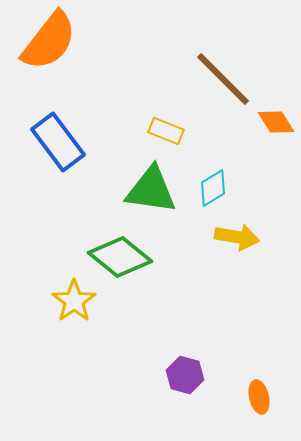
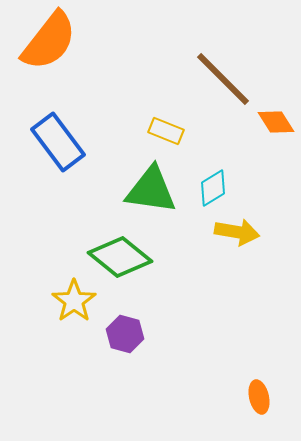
yellow arrow: moved 5 px up
purple hexagon: moved 60 px left, 41 px up
